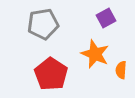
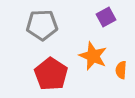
purple square: moved 1 px up
gray pentagon: moved 1 px left, 1 px down; rotated 8 degrees clockwise
orange star: moved 2 px left, 2 px down
